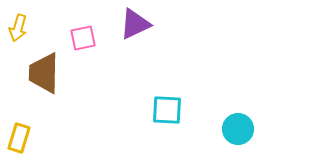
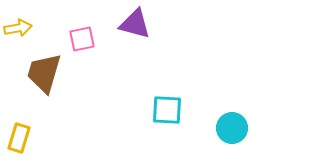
purple triangle: rotated 40 degrees clockwise
yellow arrow: rotated 116 degrees counterclockwise
pink square: moved 1 px left, 1 px down
brown trapezoid: rotated 15 degrees clockwise
cyan circle: moved 6 px left, 1 px up
